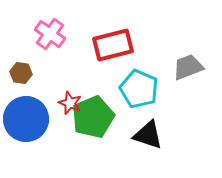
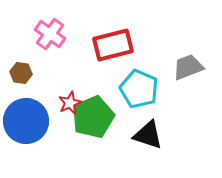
red star: rotated 25 degrees clockwise
blue circle: moved 2 px down
